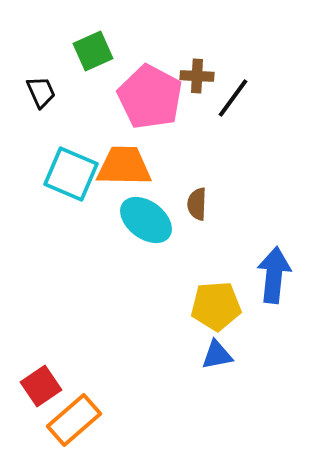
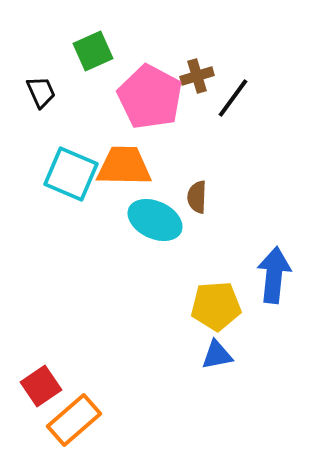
brown cross: rotated 20 degrees counterclockwise
brown semicircle: moved 7 px up
cyan ellipse: moved 9 px right; rotated 12 degrees counterclockwise
